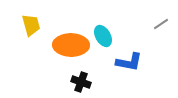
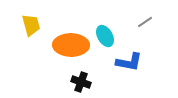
gray line: moved 16 px left, 2 px up
cyan ellipse: moved 2 px right
